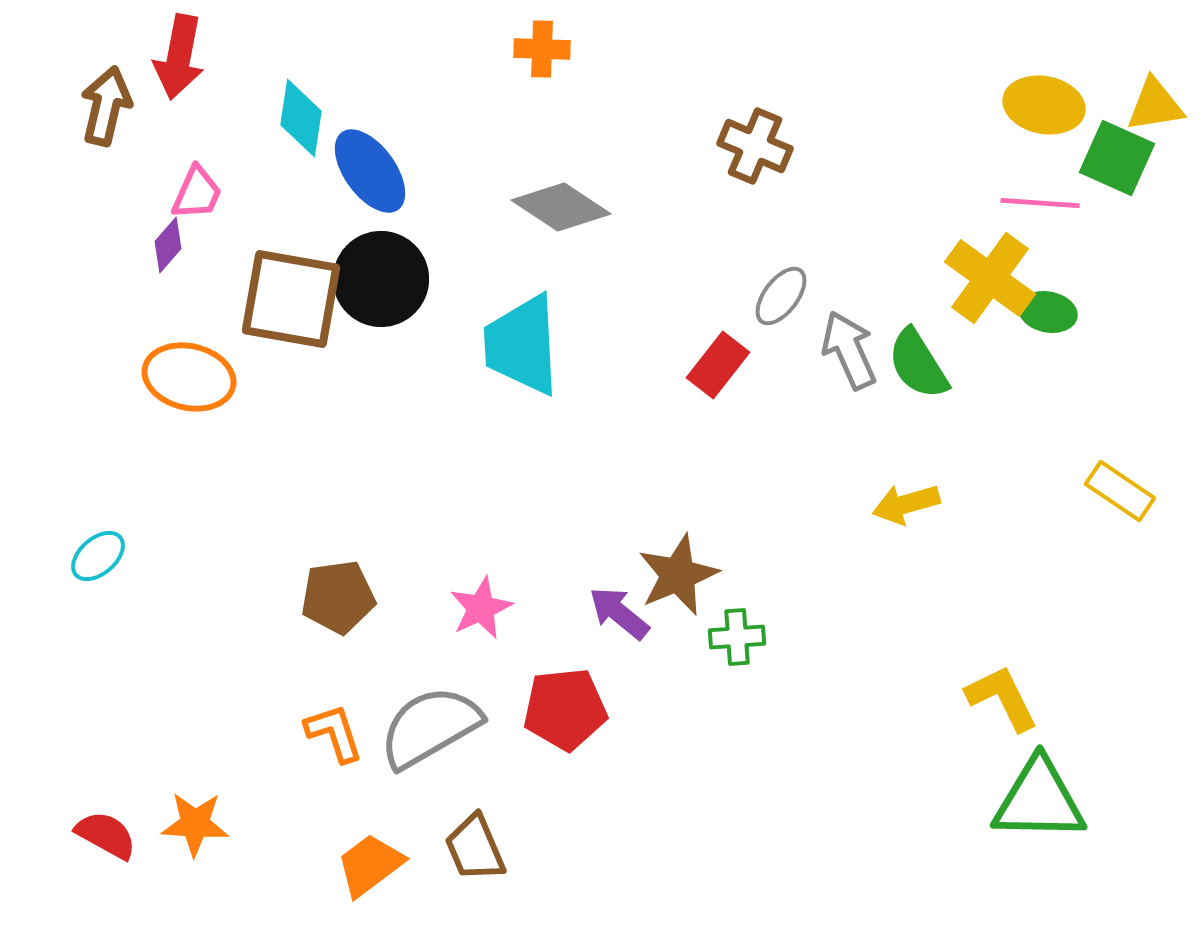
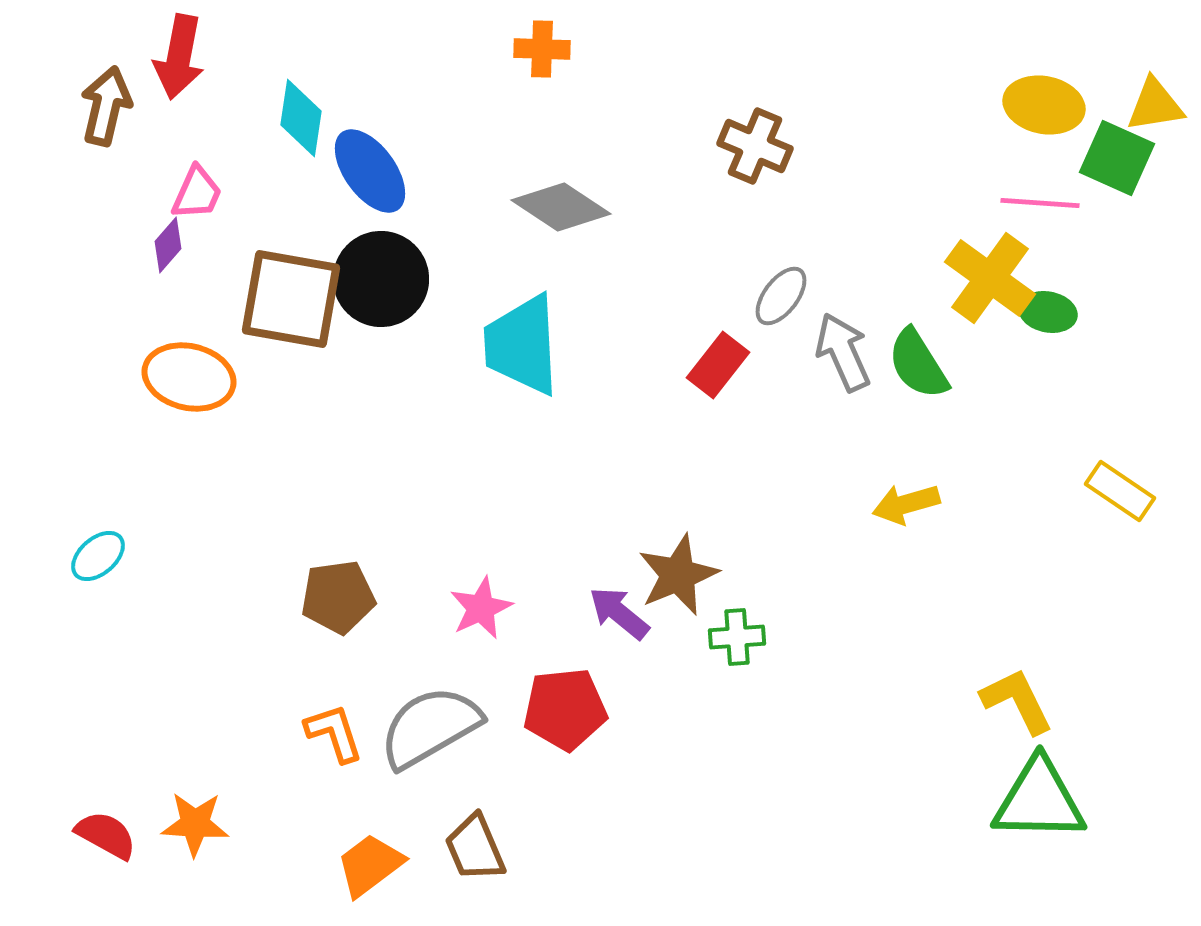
gray arrow: moved 6 px left, 2 px down
yellow L-shape: moved 15 px right, 3 px down
